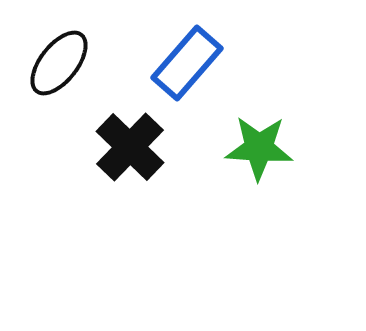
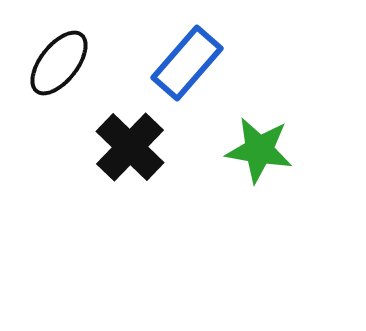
green star: moved 2 px down; rotated 6 degrees clockwise
